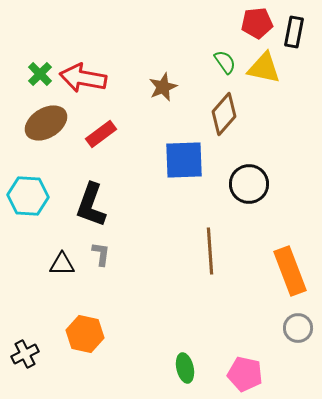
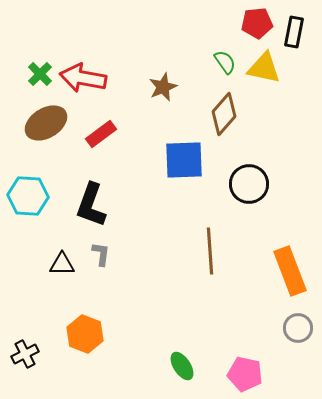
orange hexagon: rotated 9 degrees clockwise
green ellipse: moved 3 px left, 2 px up; rotated 20 degrees counterclockwise
